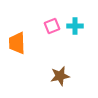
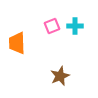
brown star: rotated 12 degrees counterclockwise
